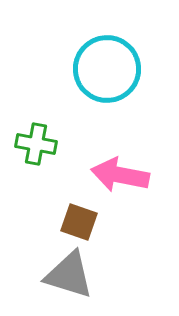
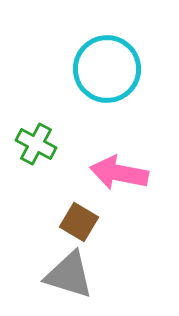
green cross: rotated 18 degrees clockwise
pink arrow: moved 1 px left, 2 px up
brown square: rotated 12 degrees clockwise
